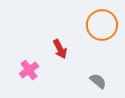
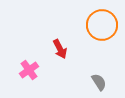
gray semicircle: moved 1 px right, 1 px down; rotated 18 degrees clockwise
